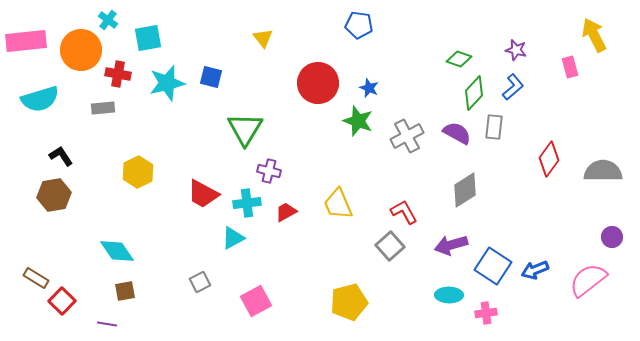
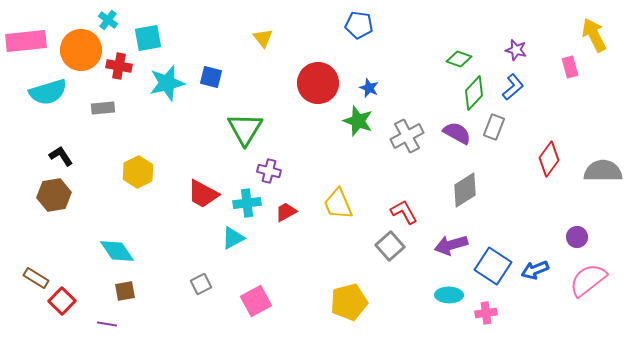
red cross at (118, 74): moved 1 px right, 8 px up
cyan semicircle at (40, 99): moved 8 px right, 7 px up
gray rectangle at (494, 127): rotated 15 degrees clockwise
purple circle at (612, 237): moved 35 px left
gray square at (200, 282): moved 1 px right, 2 px down
